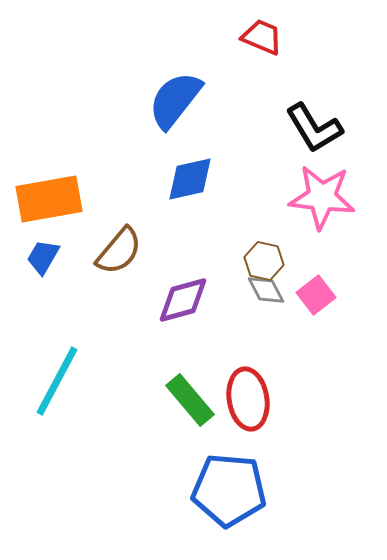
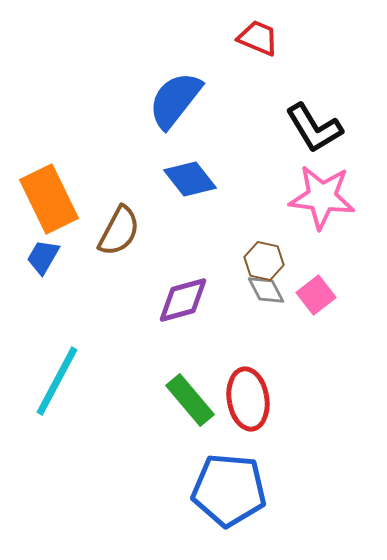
red trapezoid: moved 4 px left, 1 px down
blue diamond: rotated 64 degrees clockwise
orange rectangle: rotated 74 degrees clockwise
brown semicircle: moved 20 px up; rotated 12 degrees counterclockwise
